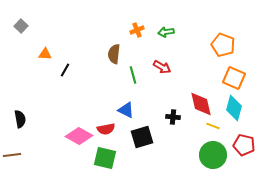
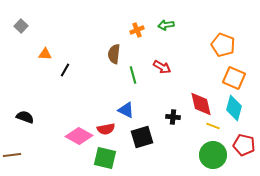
green arrow: moved 7 px up
black semicircle: moved 5 px right, 2 px up; rotated 60 degrees counterclockwise
